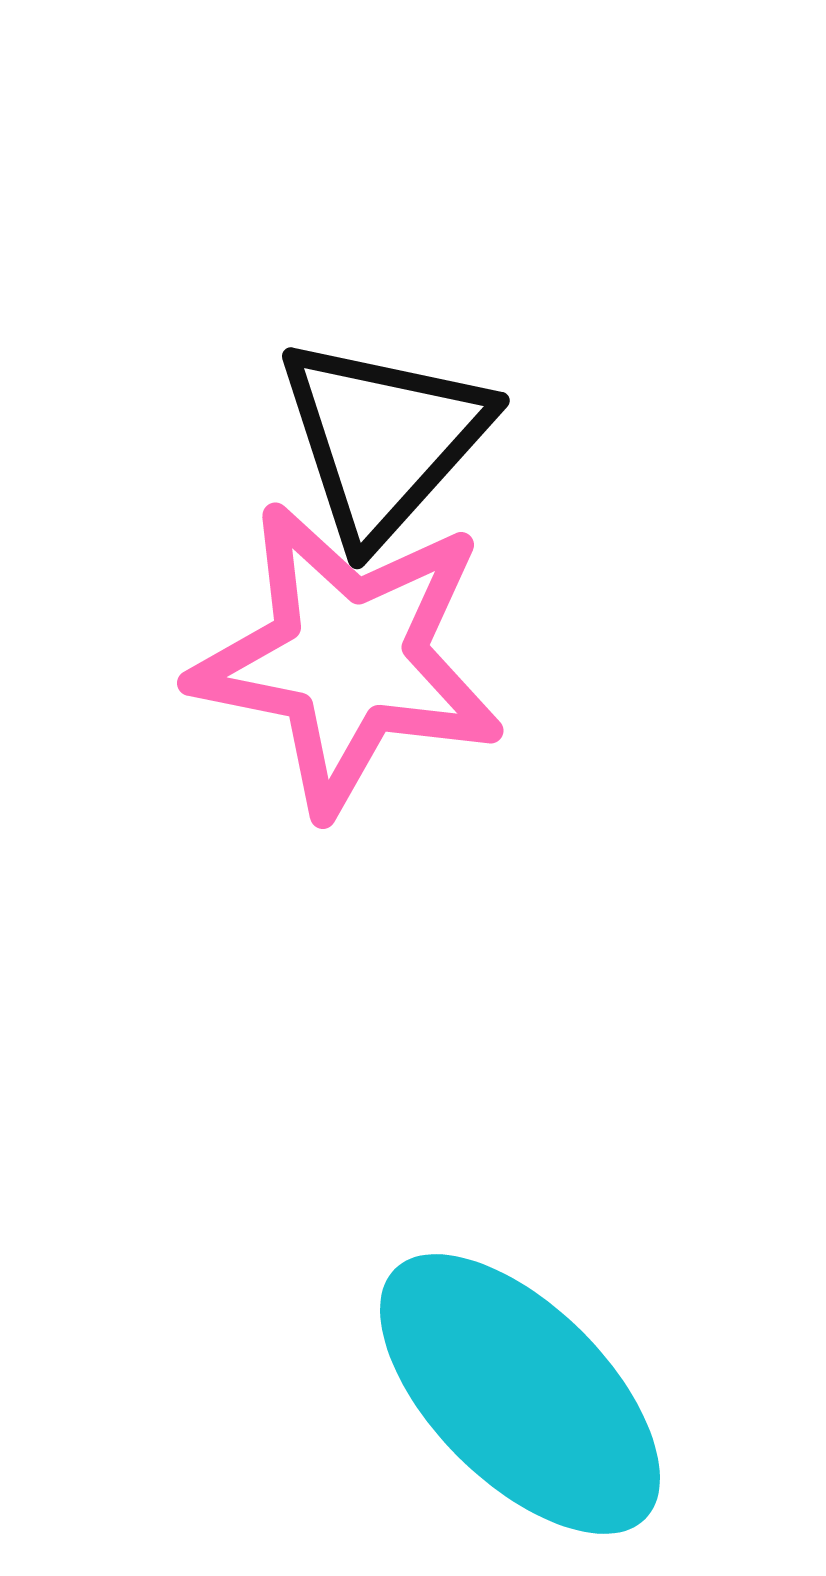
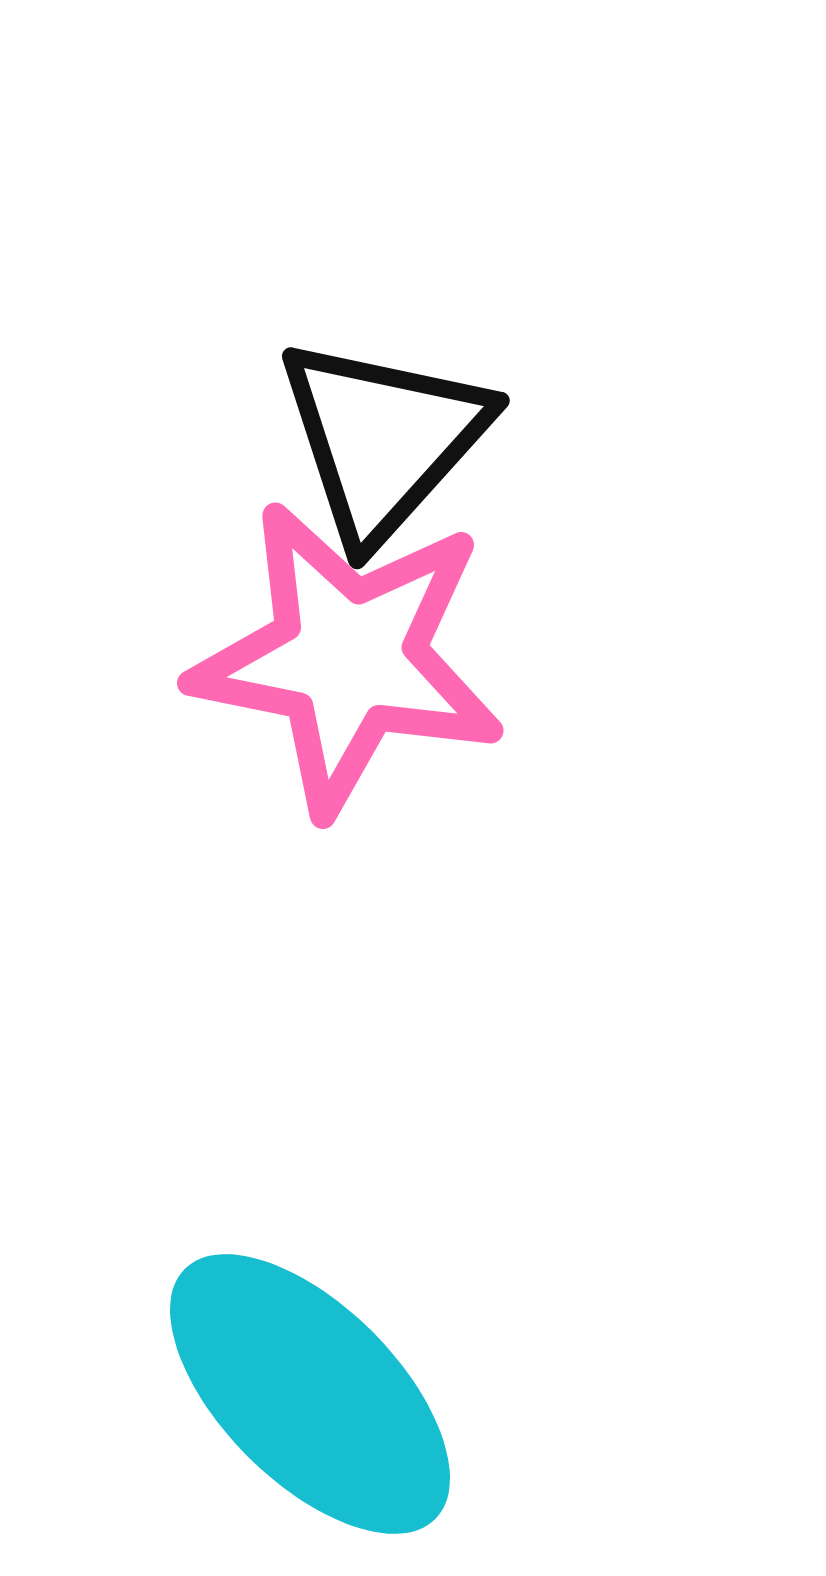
cyan ellipse: moved 210 px left
